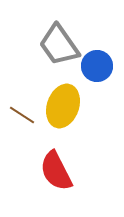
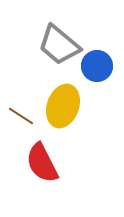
gray trapezoid: rotated 15 degrees counterclockwise
brown line: moved 1 px left, 1 px down
red semicircle: moved 14 px left, 8 px up
